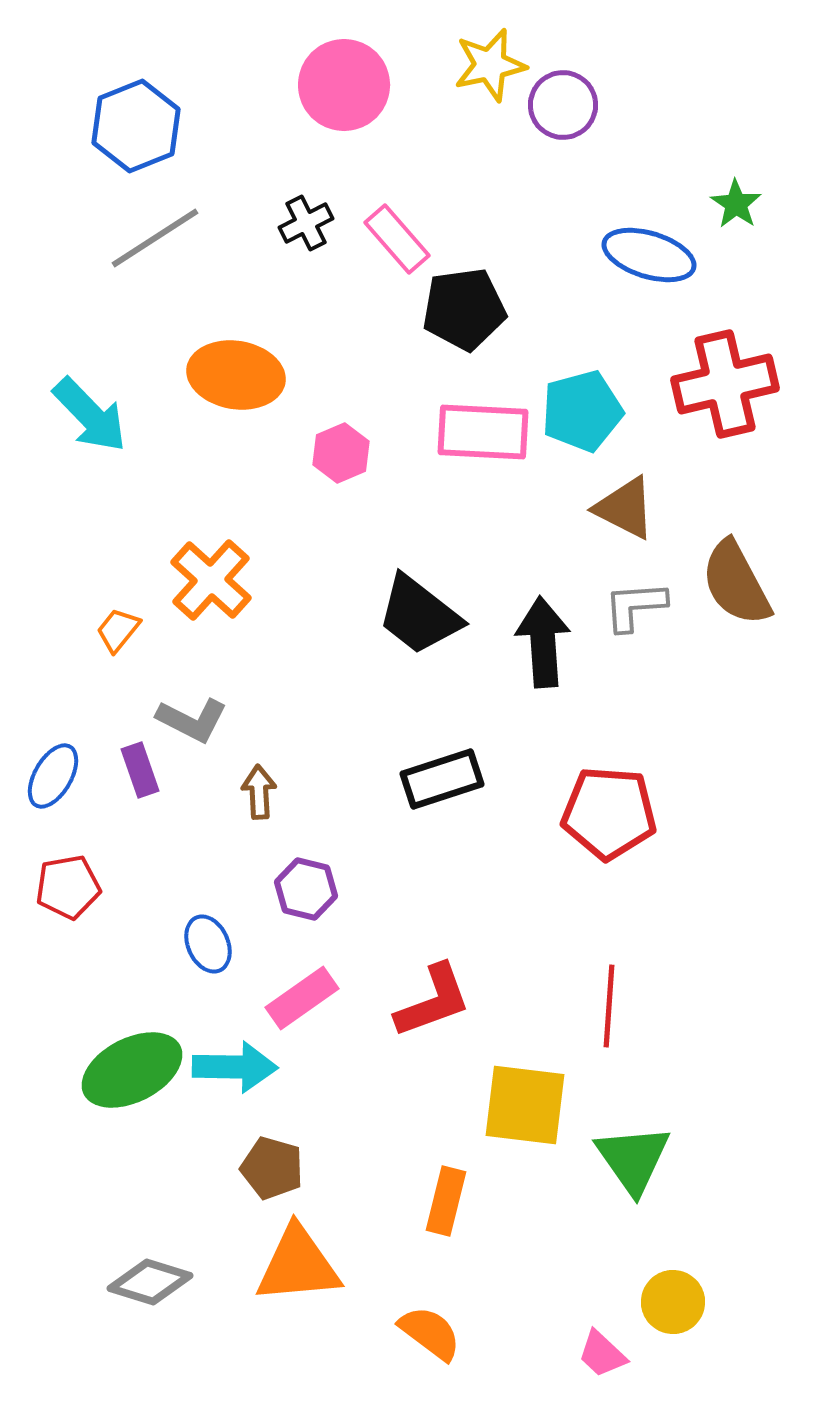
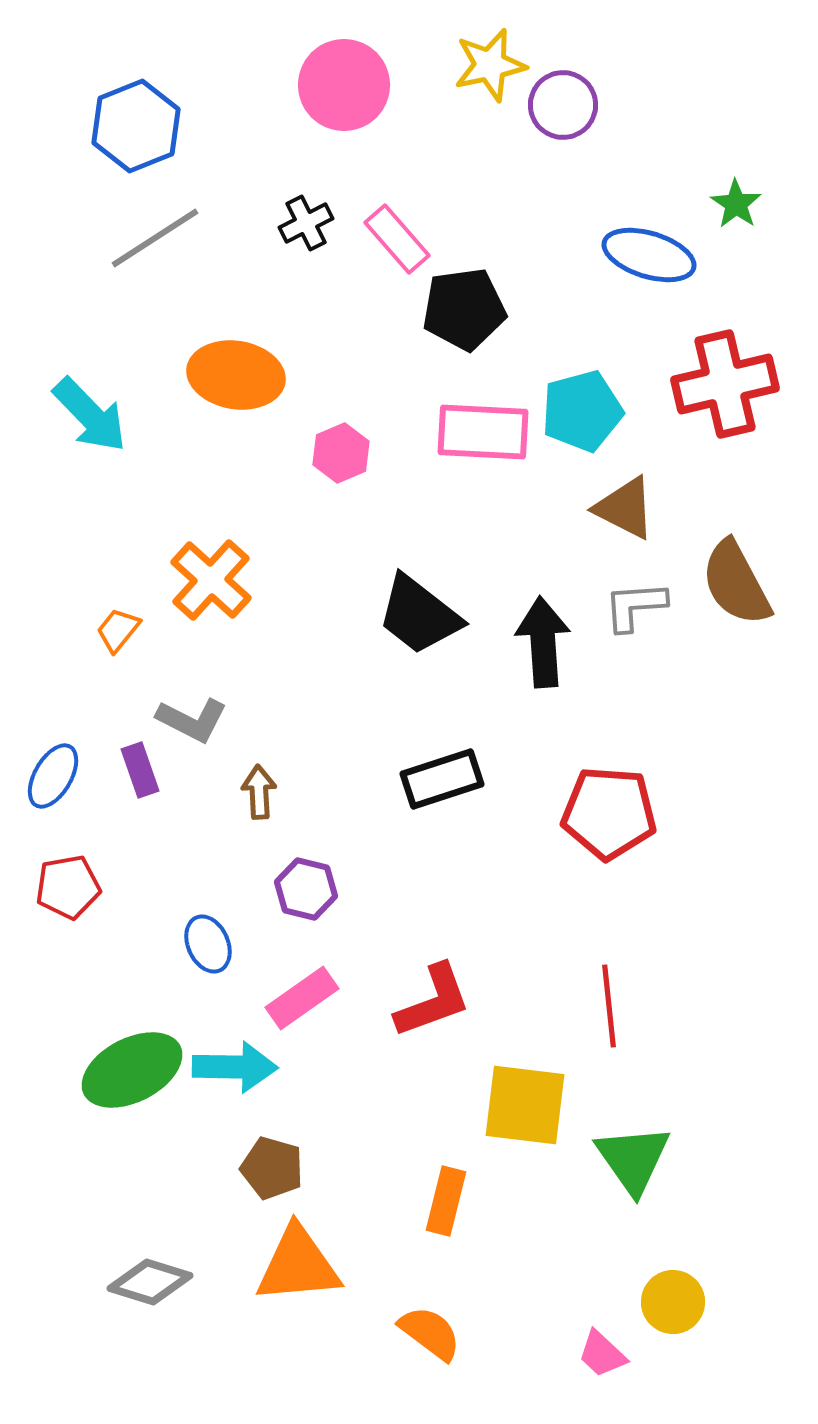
red line at (609, 1006): rotated 10 degrees counterclockwise
